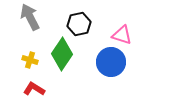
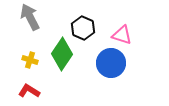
black hexagon: moved 4 px right, 4 px down; rotated 25 degrees counterclockwise
blue circle: moved 1 px down
red L-shape: moved 5 px left, 2 px down
